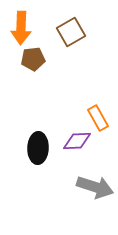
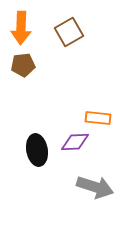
brown square: moved 2 px left
brown pentagon: moved 10 px left, 6 px down
orange rectangle: rotated 55 degrees counterclockwise
purple diamond: moved 2 px left, 1 px down
black ellipse: moved 1 px left, 2 px down; rotated 12 degrees counterclockwise
